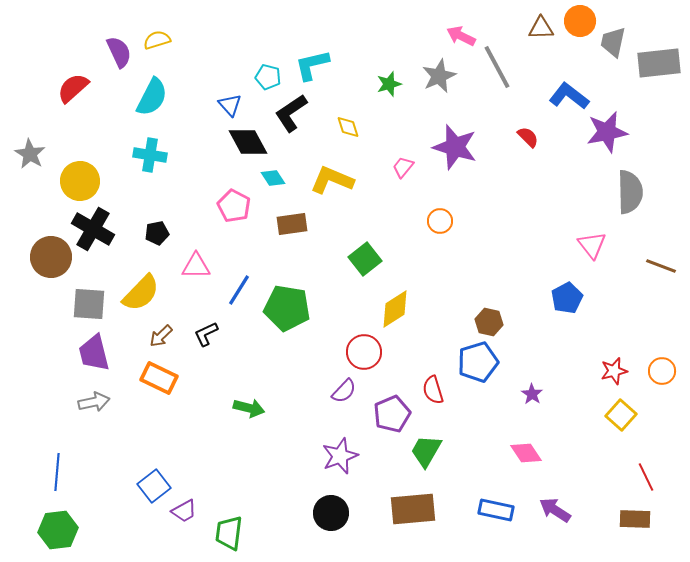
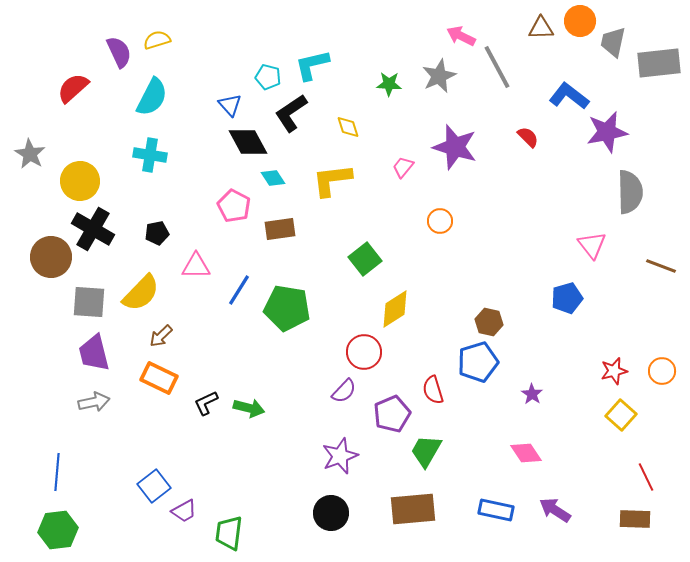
green star at (389, 84): rotated 20 degrees clockwise
yellow L-shape at (332, 180): rotated 30 degrees counterclockwise
brown rectangle at (292, 224): moved 12 px left, 5 px down
blue pentagon at (567, 298): rotated 12 degrees clockwise
gray square at (89, 304): moved 2 px up
black L-shape at (206, 334): moved 69 px down
